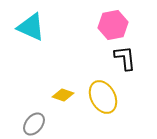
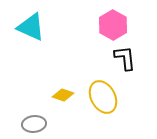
pink hexagon: rotated 20 degrees counterclockwise
gray ellipse: rotated 45 degrees clockwise
